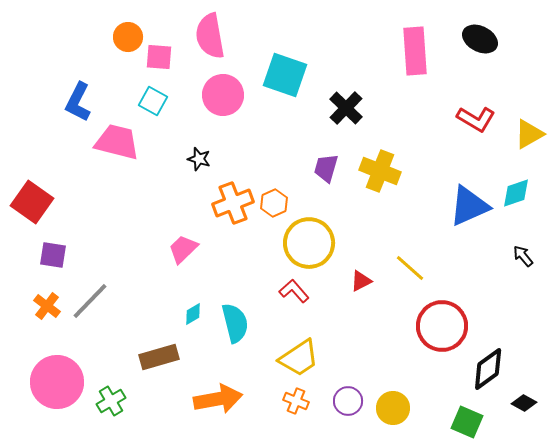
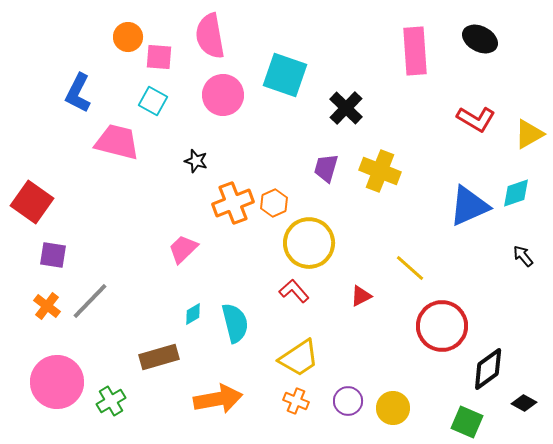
blue L-shape at (78, 102): moved 9 px up
black star at (199, 159): moved 3 px left, 2 px down
red triangle at (361, 281): moved 15 px down
